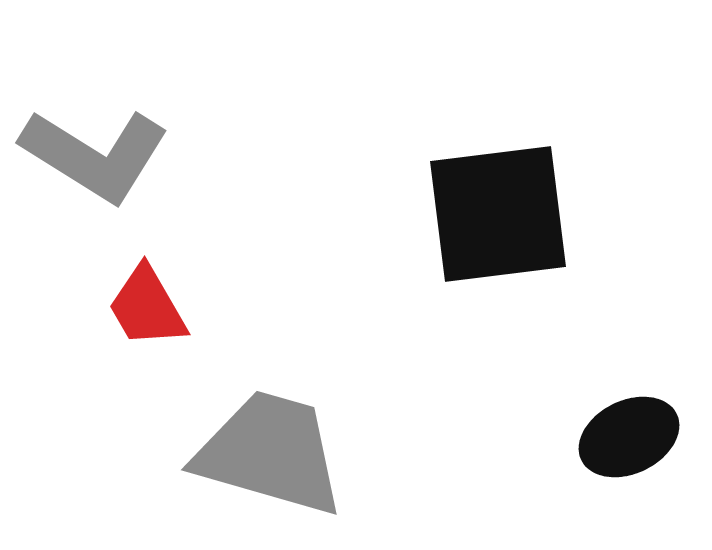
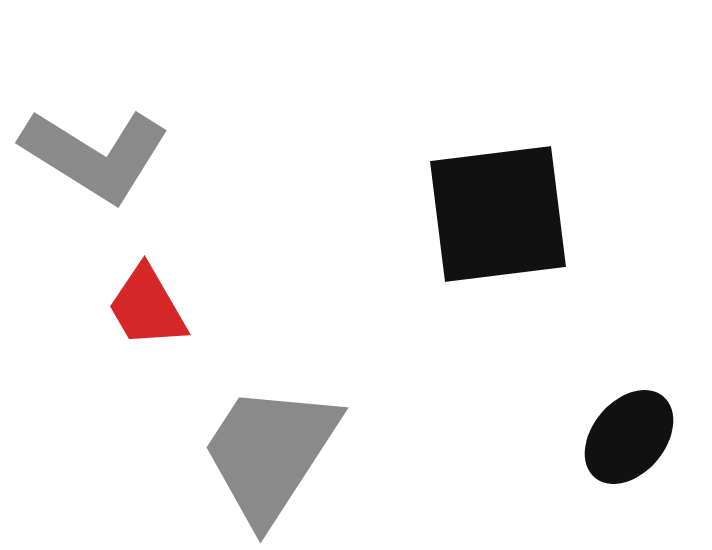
black ellipse: rotated 24 degrees counterclockwise
gray trapezoid: rotated 73 degrees counterclockwise
